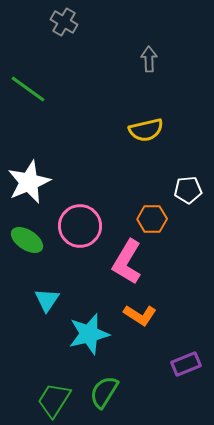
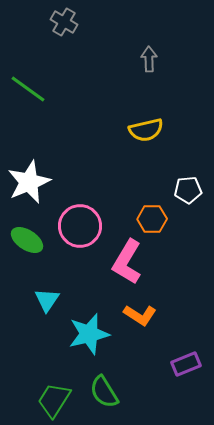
green semicircle: rotated 64 degrees counterclockwise
